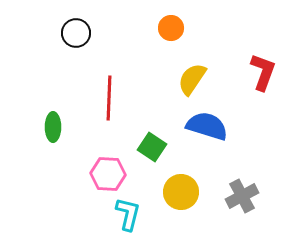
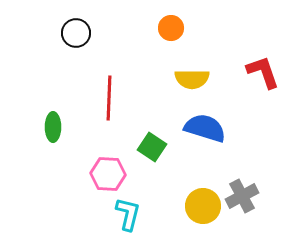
red L-shape: rotated 39 degrees counterclockwise
yellow semicircle: rotated 124 degrees counterclockwise
blue semicircle: moved 2 px left, 2 px down
yellow circle: moved 22 px right, 14 px down
